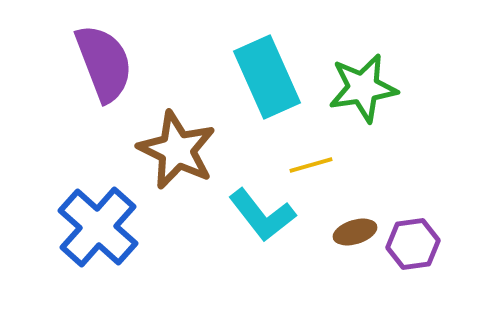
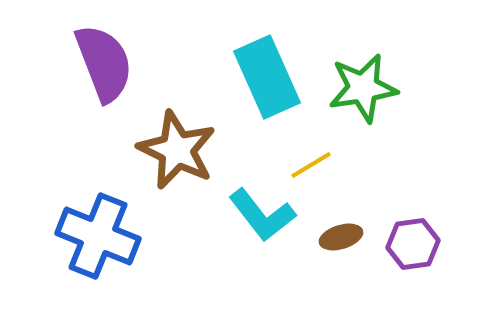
yellow line: rotated 15 degrees counterclockwise
blue cross: moved 9 px down; rotated 20 degrees counterclockwise
brown ellipse: moved 14 px left, 5 px down
